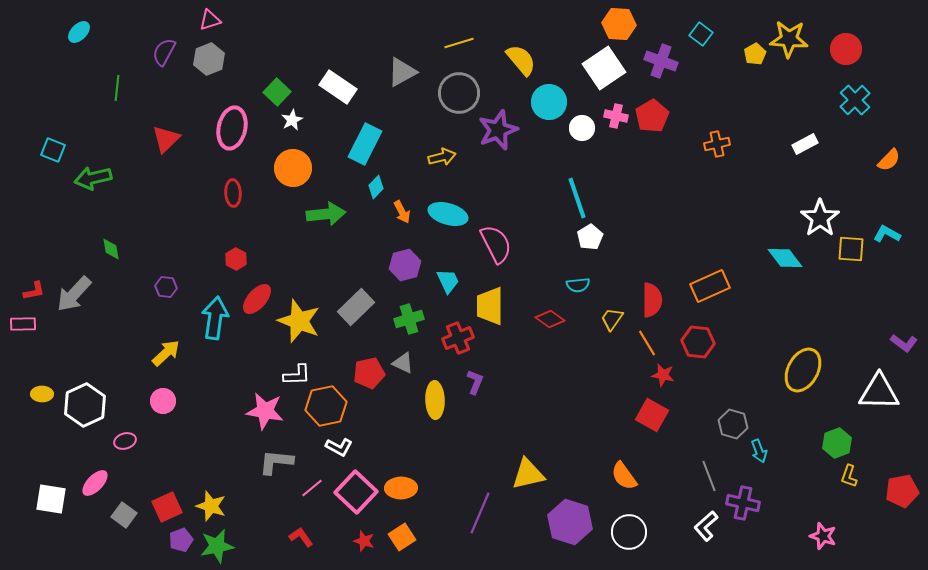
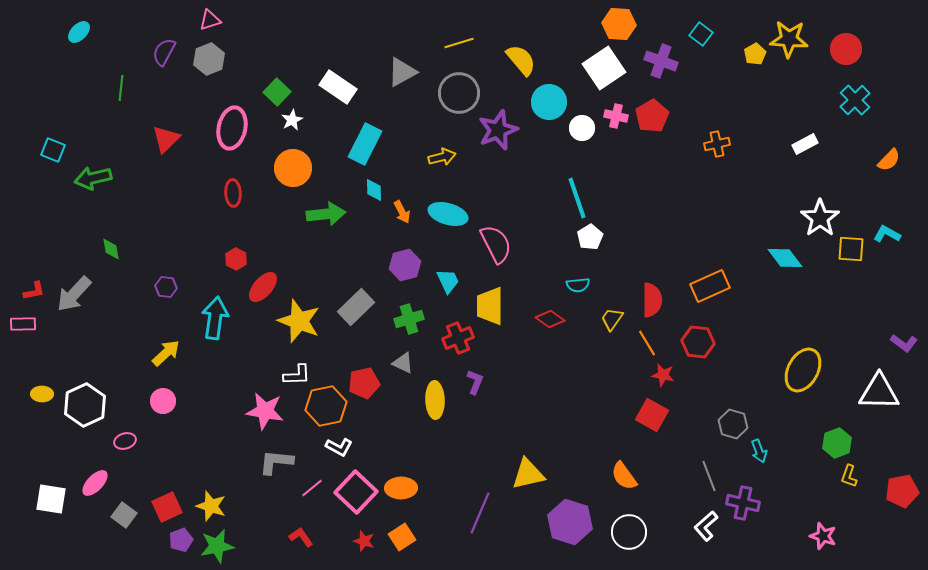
green line at (117, 88): moved 4 px right
cyan diamond at (376, 187): moved 2 px left, 3 px down; rotated 45 degrees counterclockwise
red ellipse at (257, 299): moved 6 px right, 12 px up
red pentagon at (369, 373): moved 5 px left, 10 px down
